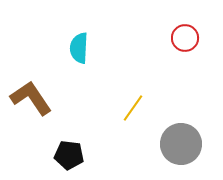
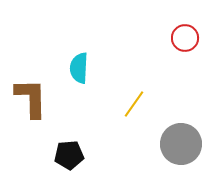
cyan semicircle: moved 20 px down
brown L-shape: rotated 33 degrees clockwise
yellow line: moved 1 px right, 4 px up
black pentagon: rotated 12 degrees counterclockwise
